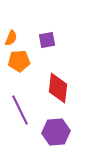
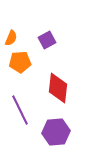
purple square: rotated 18 degrees counterclockwise
orange pentagon: moved 1 px right, 1 px down
